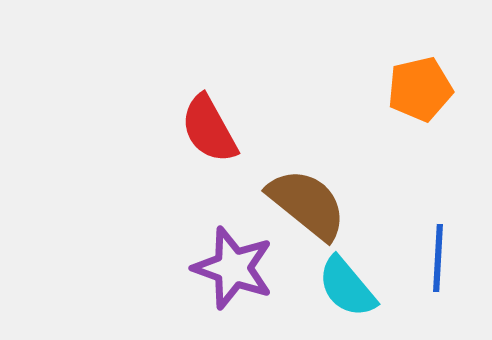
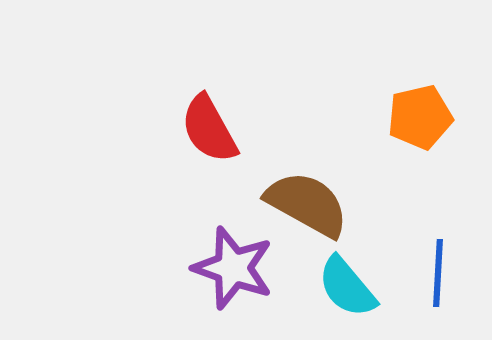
orange pentagon: moved 28 px down
brown semicircle: rotated 10 degrees counterclockwise
blue line: moved 15 px down
